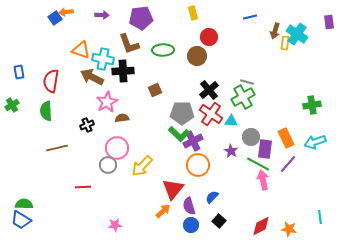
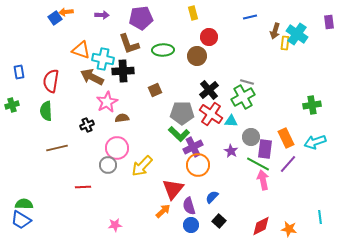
green cross at (12, 105): rotated 16 degrees clockwise
purple cross at (193, 141): moved 6 px down
